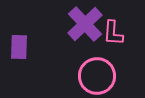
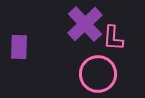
pink L-shape: moved 5 px down
pink circle: moved 1 px right, 2 px up
